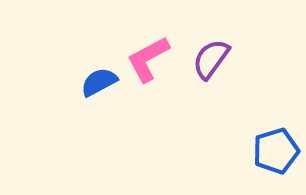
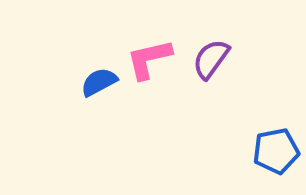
pink L-shape: moved 1 px right; rotated 15 degrees clockwise
blue pentagon: rotated 6 degrees clockwise
